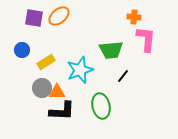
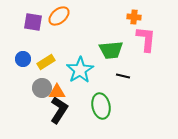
purple square: moved 1 px left, 4 px down
blue circle: moved 1 px right, 9 px down
cyan star: rotated 12 degrees counterclockwise
black line: rotated 64 degrees clockwise
black L-shape: moved 3 px left, 1 px up; rotated 60 degrees counterclockwise
